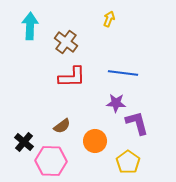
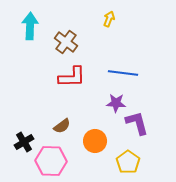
black cross: rotated 18 degrees clockwise
